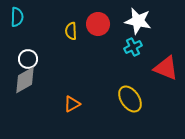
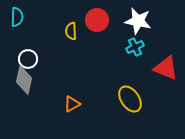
red circle: moved 1 px left, 4 px up
cyan cross: moved 2 px right
gray diamond: moved 1 px left; rotated 48 degrees counterclockwise
